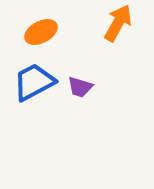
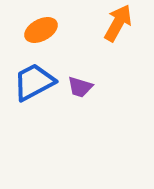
orange ellipse: moved 2 px up
